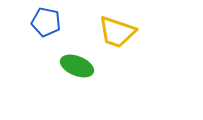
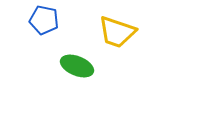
blue pentagon: moved 2 px left, 2 px up
